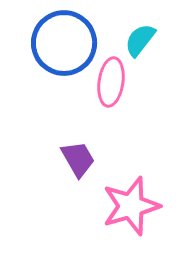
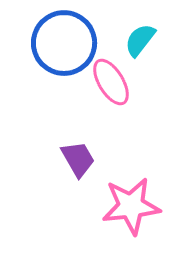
pink ellipse: rotated 39 degrees counterclockwise
pink star: rotated 10 degrees clockwise
